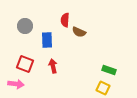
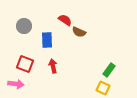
red semicircle: rotated 120 degrees clockwise
gray circle: moved 1 px left
green rectangle: rotated 72 degrees counterclockwise
